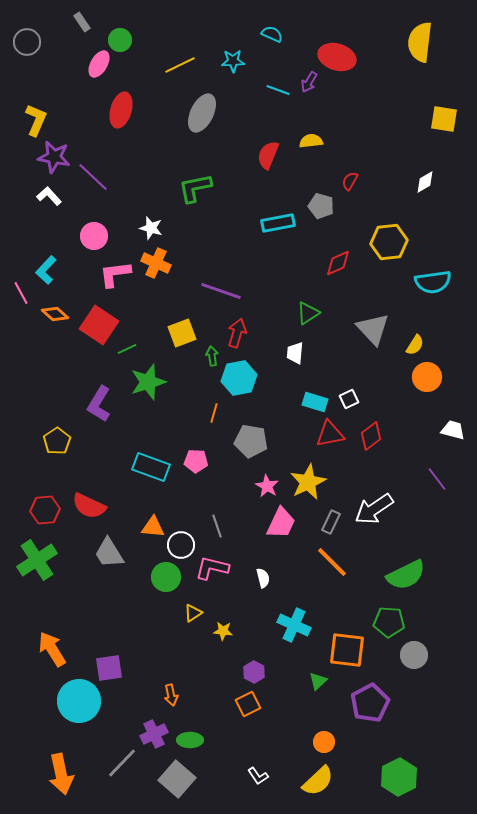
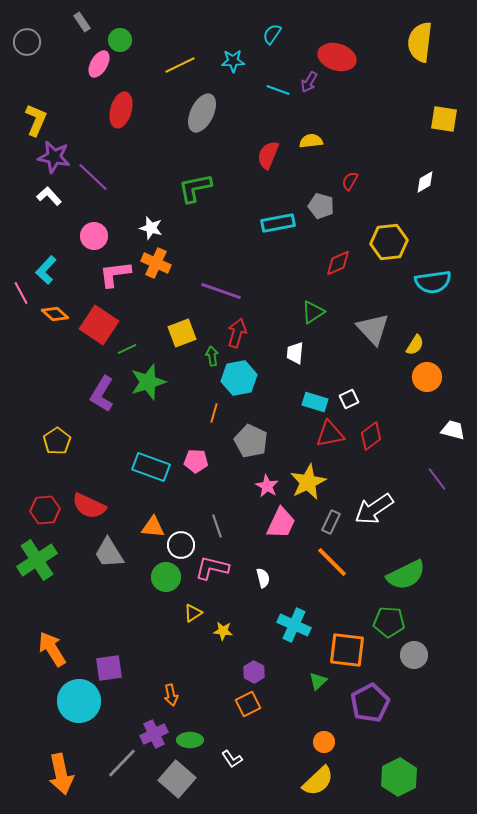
cyan semicircle at (272, 34): rotated 80 degrees counterclockwise
green triangle at (308, 313): moved 5 px right, 1 px up
purple L-shape at (99, 404): moved 3 px right, 10 px up
gray pentagon at (251, 441): rotated 16 degrees clockwise
white L-shape at (258, 776): moved 26 px left, 17 px up
